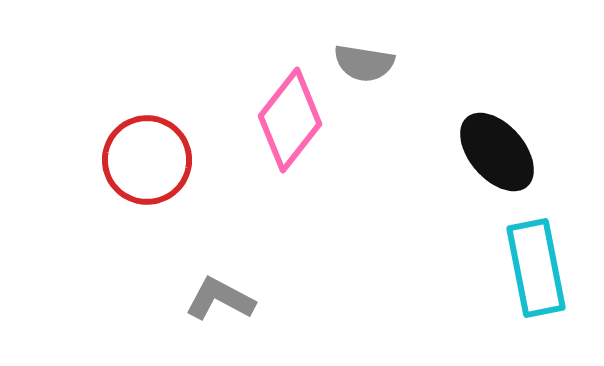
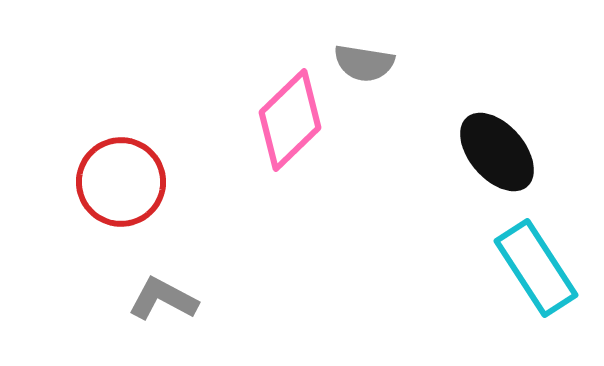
pink diamond: rotated 8 degrees clockwise
red circle: moved 26 px left, 22 px down
cyan rectangle: rotated 22 degrees counterclockwise
gray L-shape: moved 57 px left
